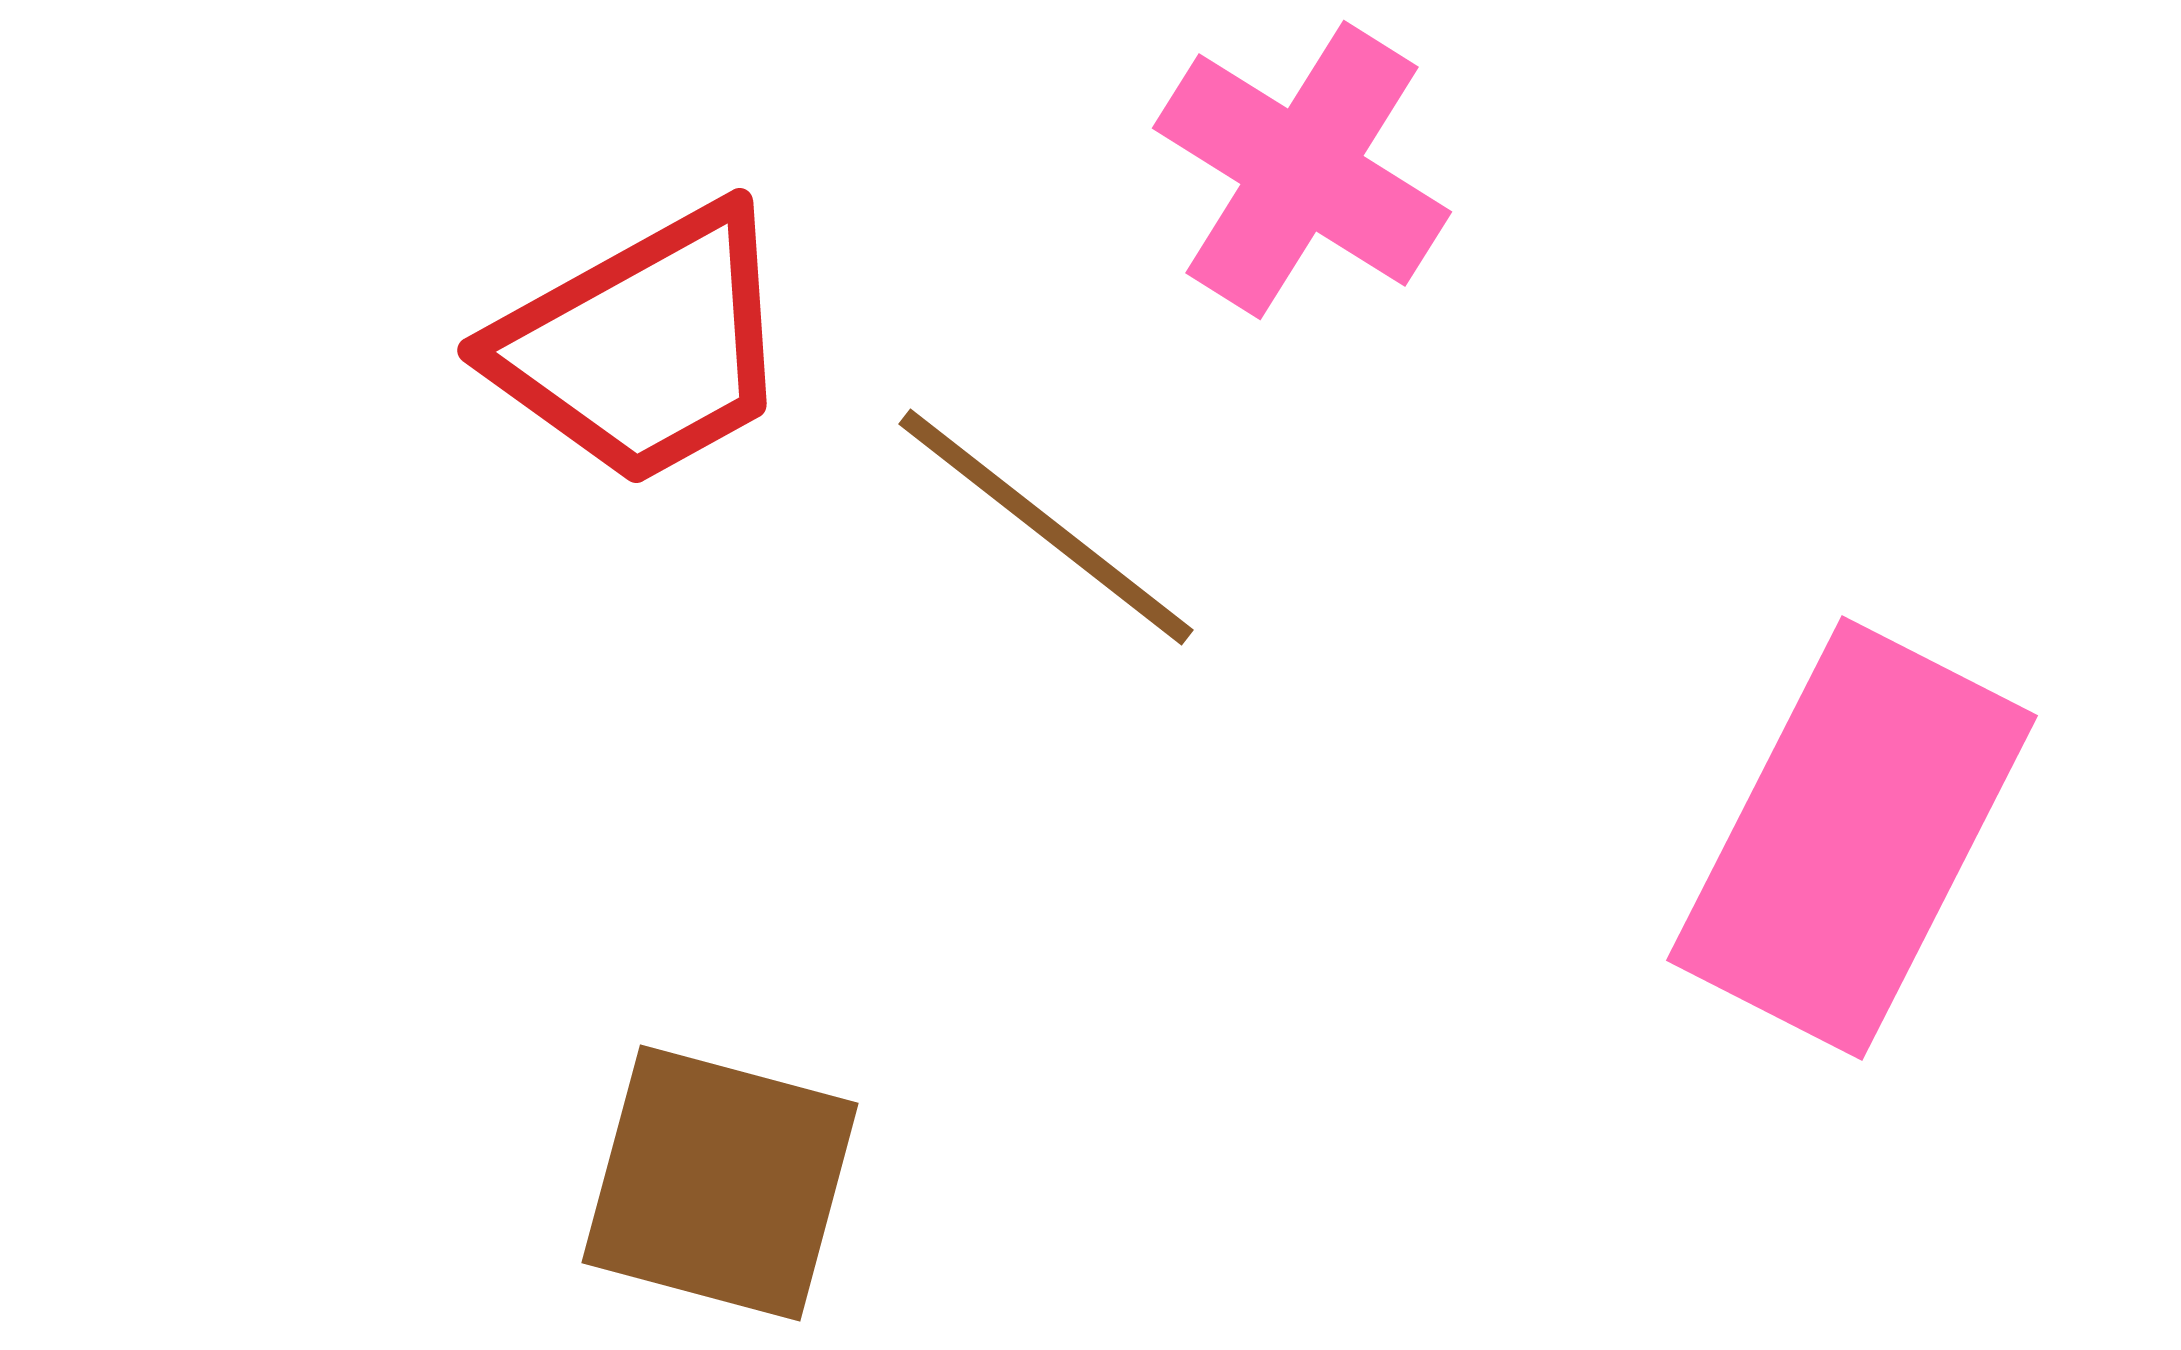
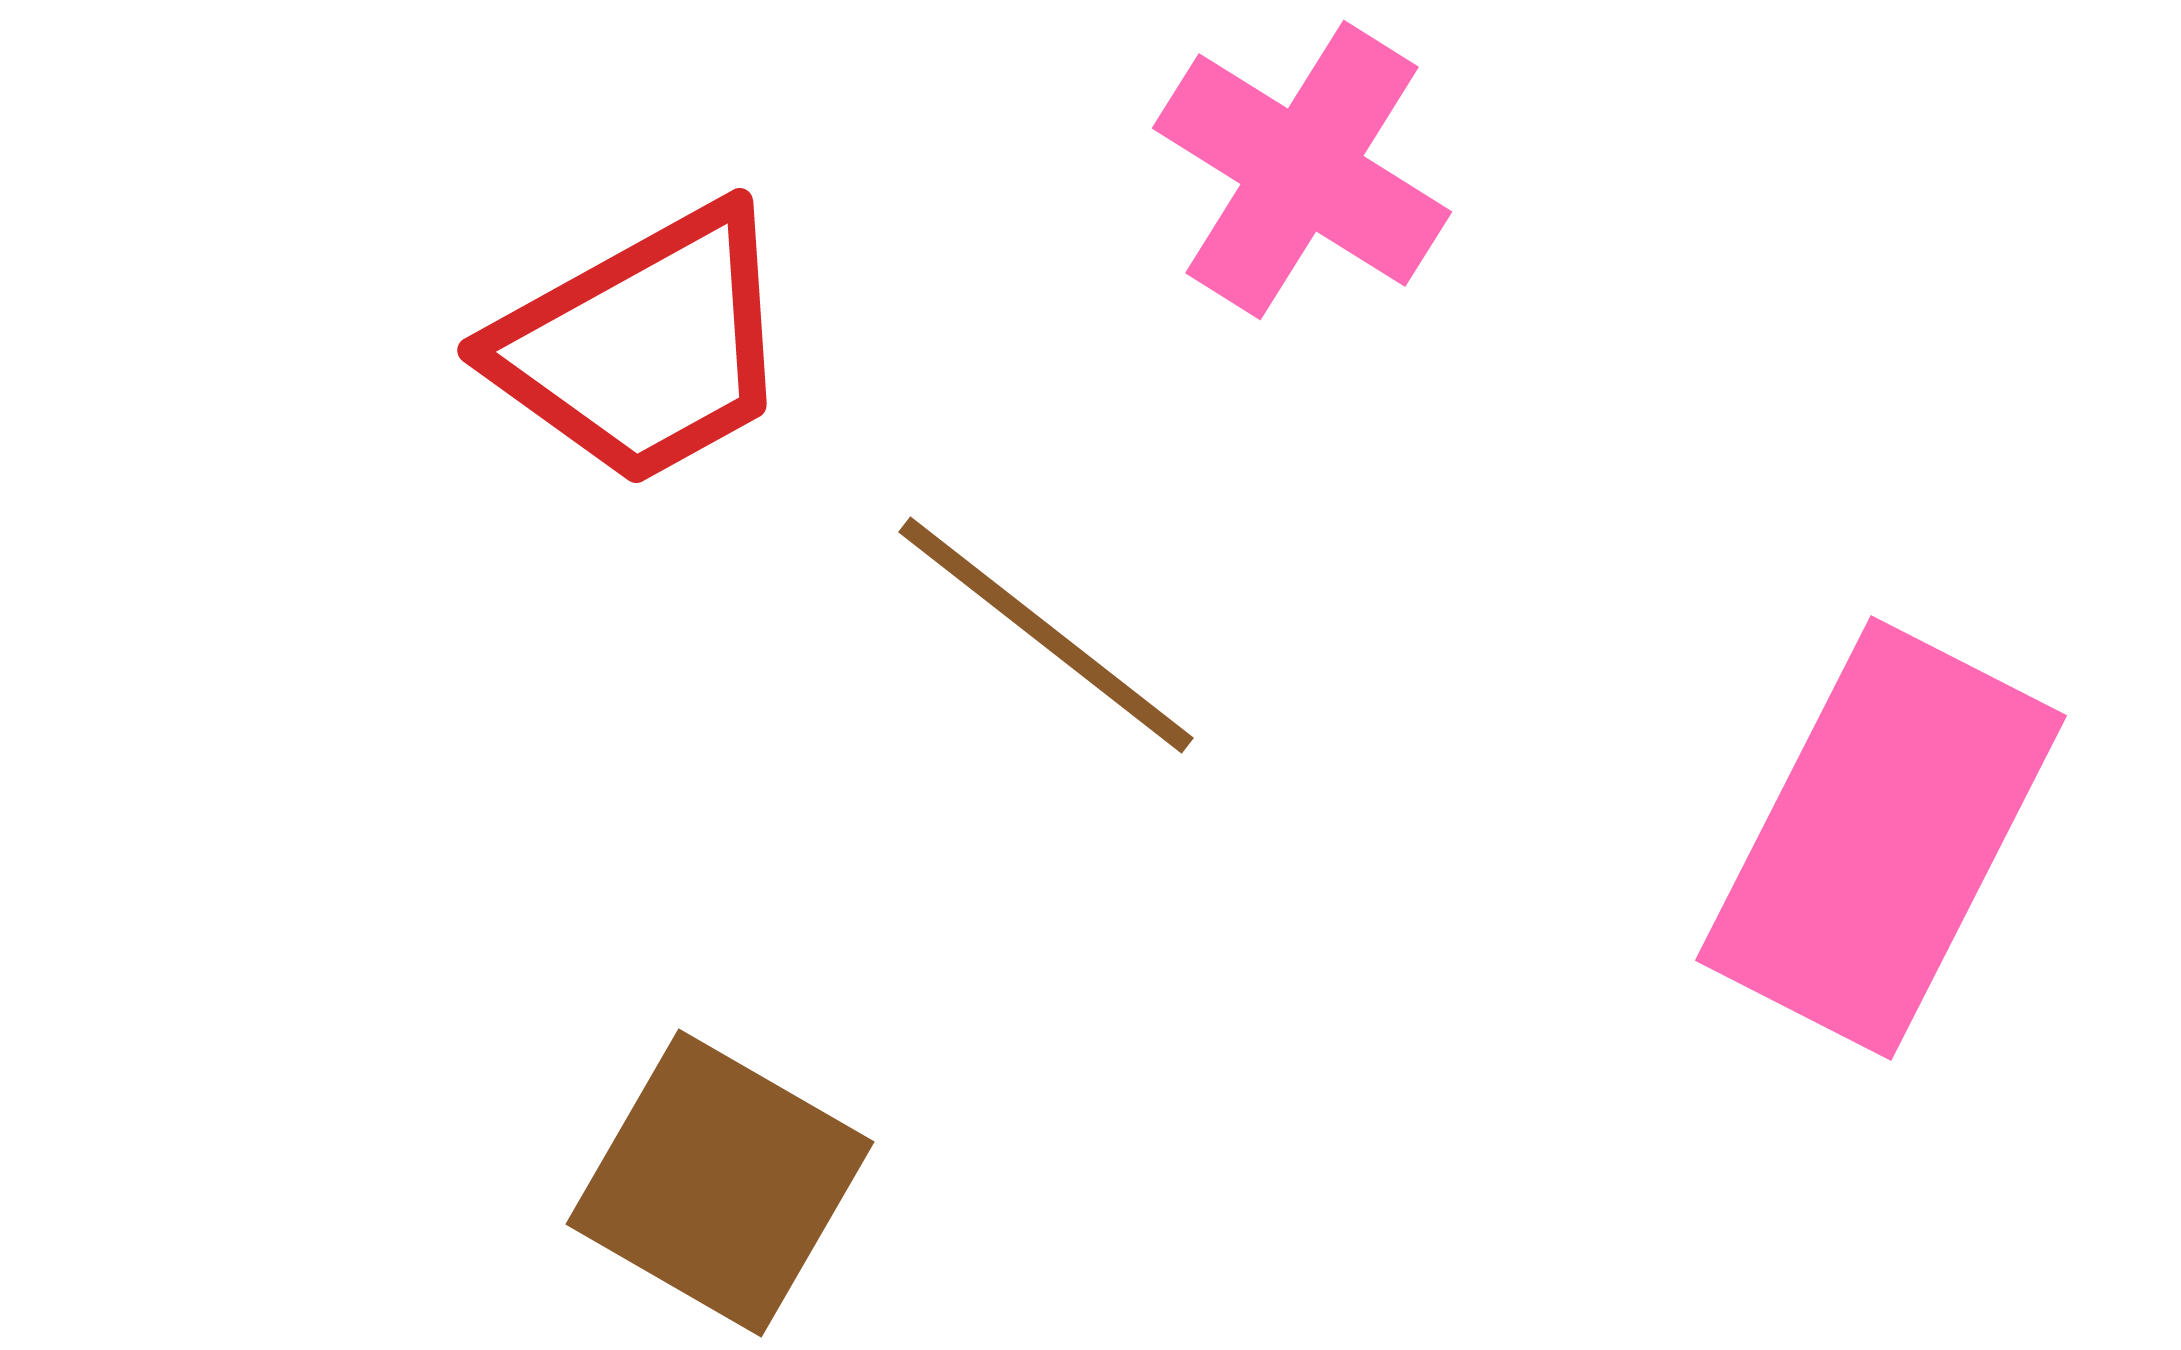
brown line: moved 108 px down
pink rectangle: moved 29 px right
brown square: rotated 15 degrees clockwise
